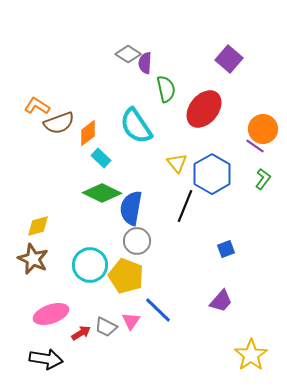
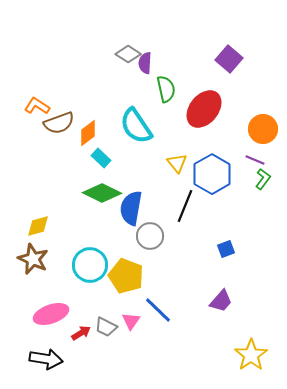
purple line: moved 14 px down; rotated 12 degrees counterclockwise
gray circle: moved 13 px right, 5 px up
